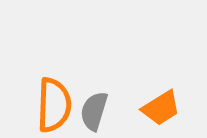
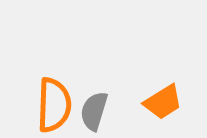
orange trapezoid: moved 2 px right, 6 px up
